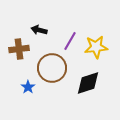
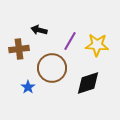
yellow star: moved 1 px right, 2 px up; rotated 10 degrees clockwise
